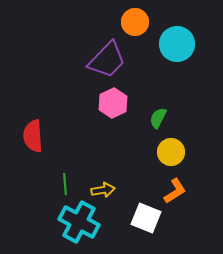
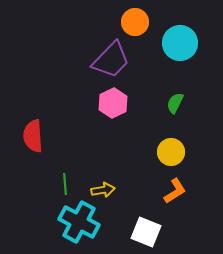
cyan circle: moved 3 px right, 1 px up
purple trapezoid: moved 4 px right
green semicircle: moved 17 px right, 15 px up
white square: moved 14 px down
